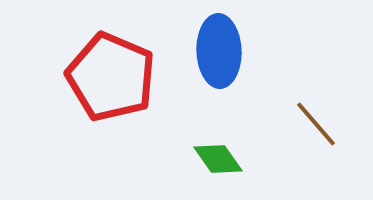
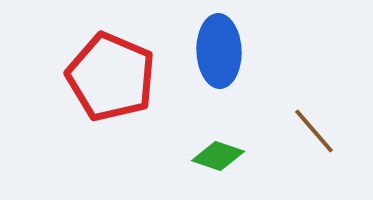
brown line: moved 2 px left, 7 px down
green diamond: moved 3 px up; rotated 36 degrees counterclockwise
